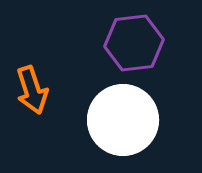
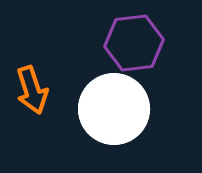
white circle: moved 9 px left, 11 px up
